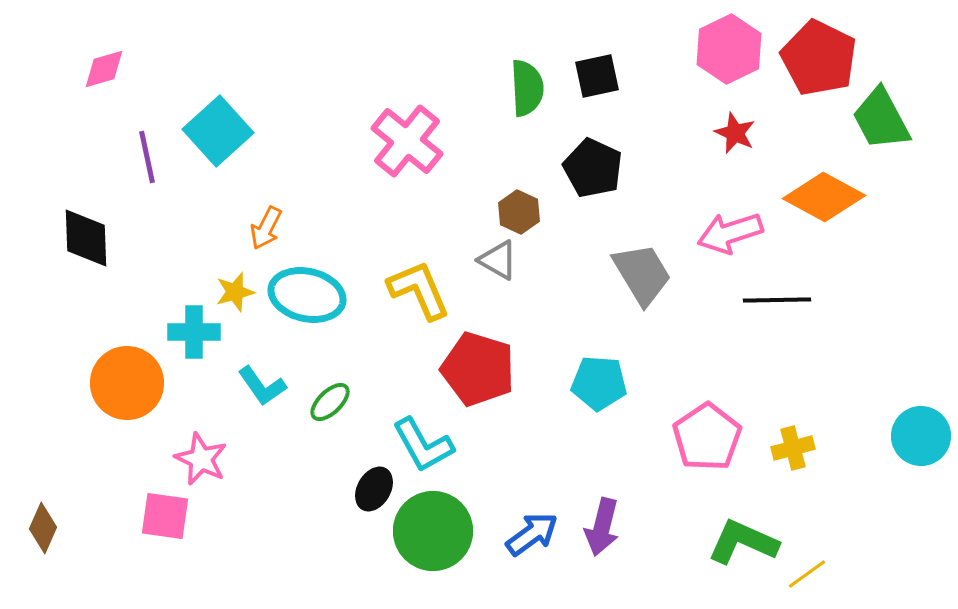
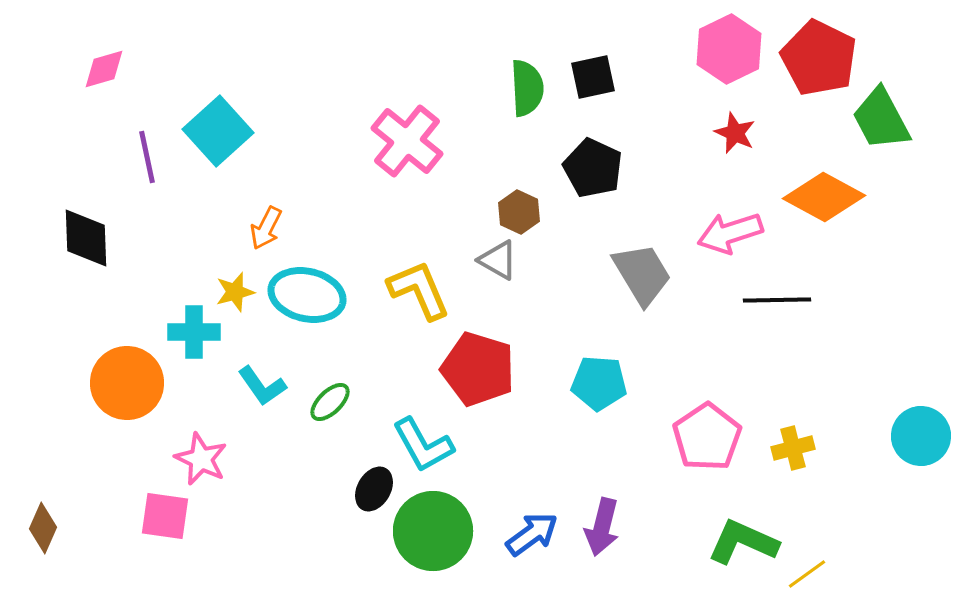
black square at (597, 76): moved 4 px left, 1 px down
